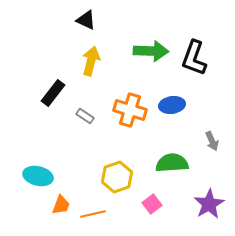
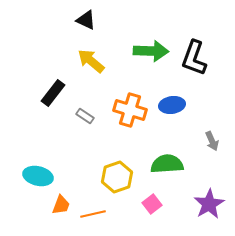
yellow arrow: rotated 64 degrees counterclockwise
green semicircle: moved 5 px left, 1 px down
